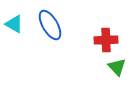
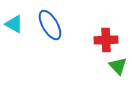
green triangle: moved 1 px right, 1 px up
